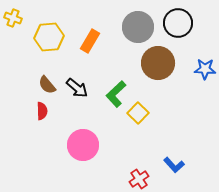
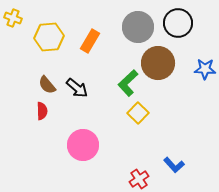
green L-shape: moved 12 px right, 11 px up
